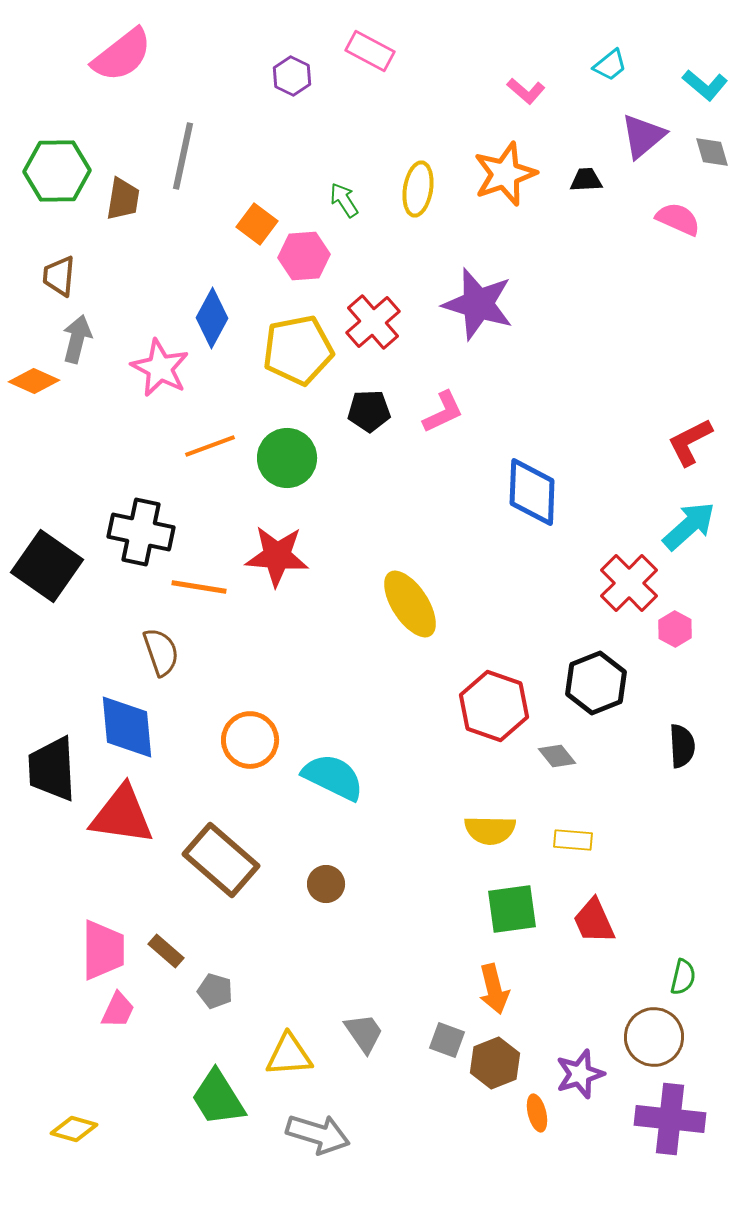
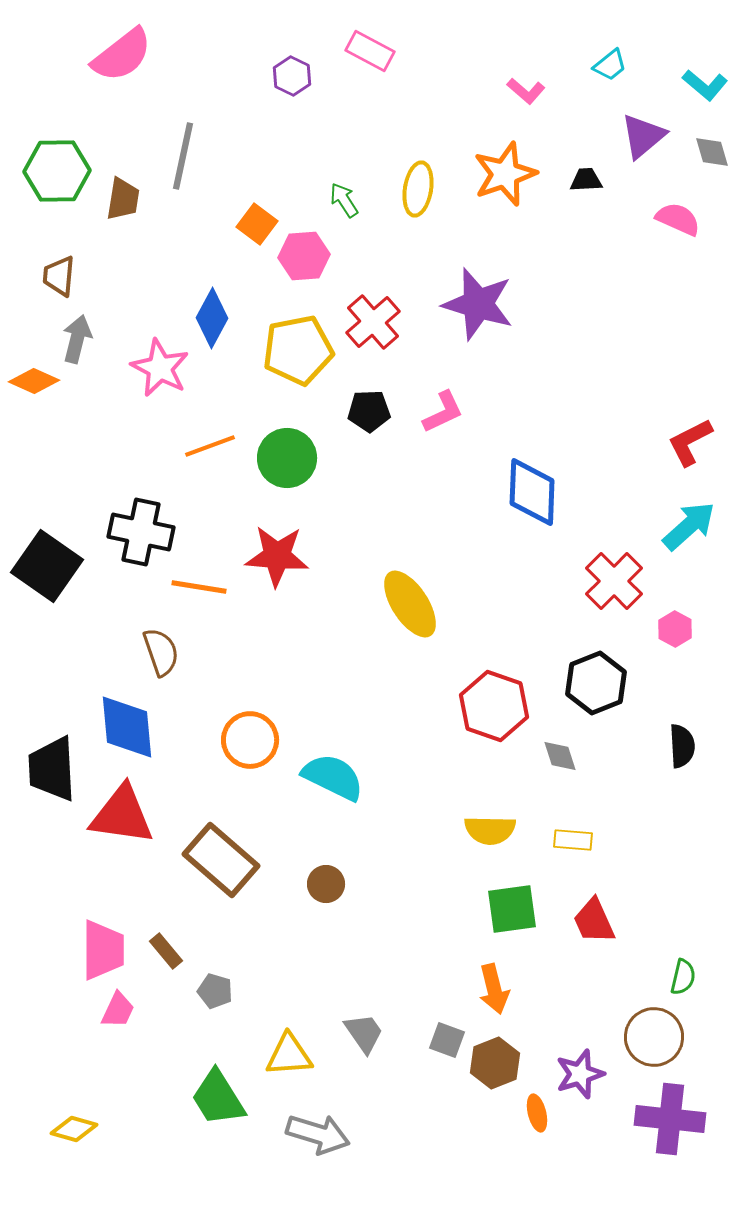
red cross at (629, 583): moved 15 px left, 2 px up
gray diamond at (557, 756): moved 3 px right; rotated 21 degrees clockwise
brown rectangle at (166, 951): rotated 9 degrees clockwise
